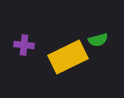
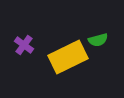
purple cross: rotated 30 degrees clockwise
